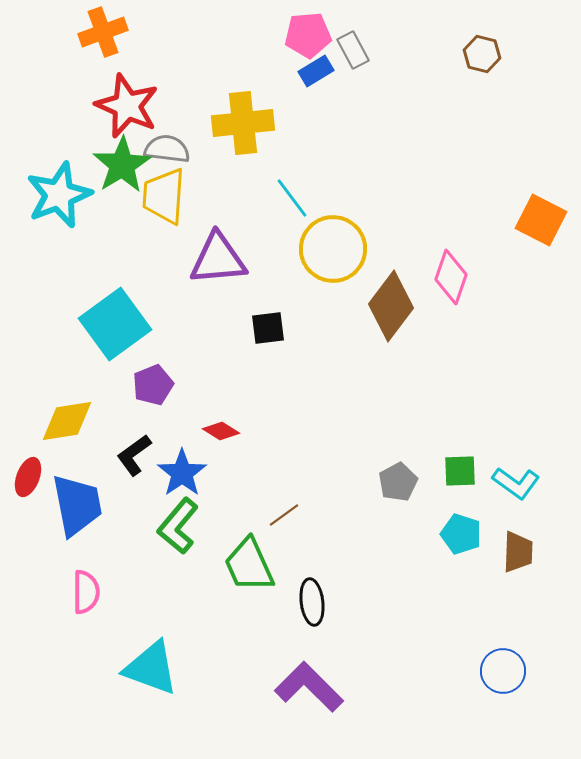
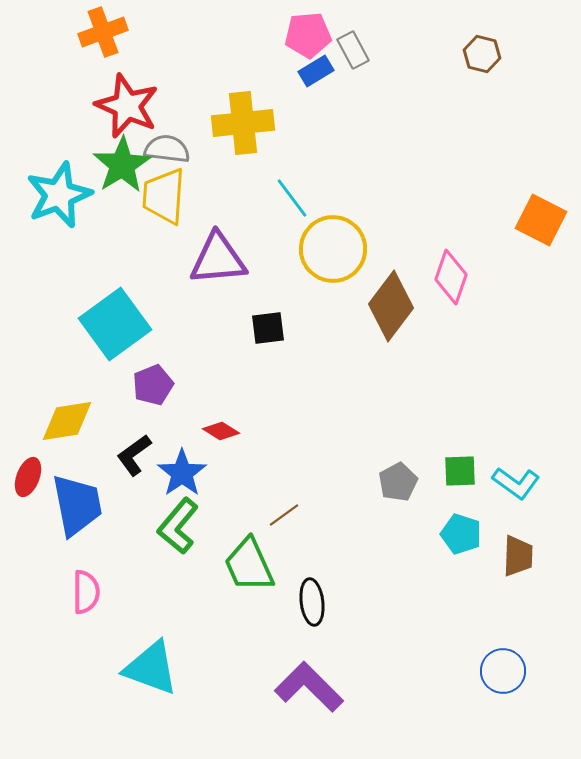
brown trapezoid: moved 4 px down
